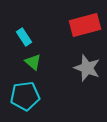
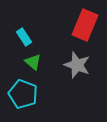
red rectangle: rotated 52 degrees counterclockwise
gray star: moved 10 px left, 3 px up
cyan pentagon: moved 2 px left, 2 px up; rotated 28 degrees clockwise
